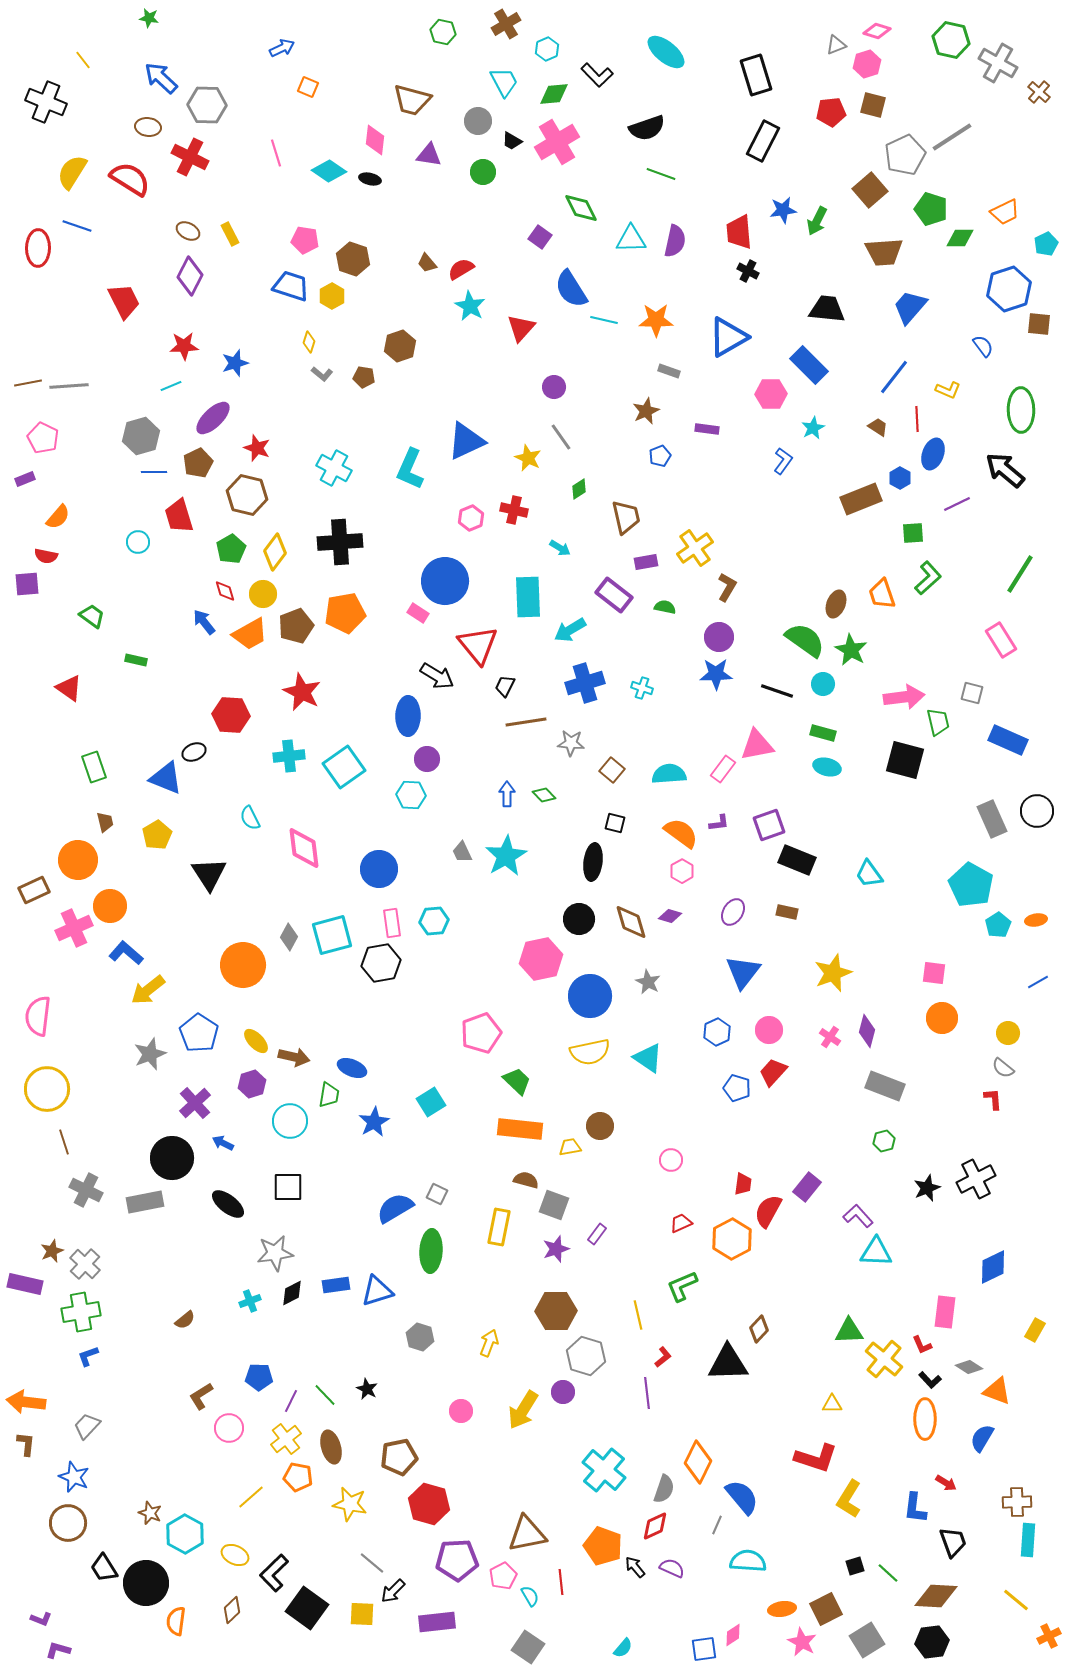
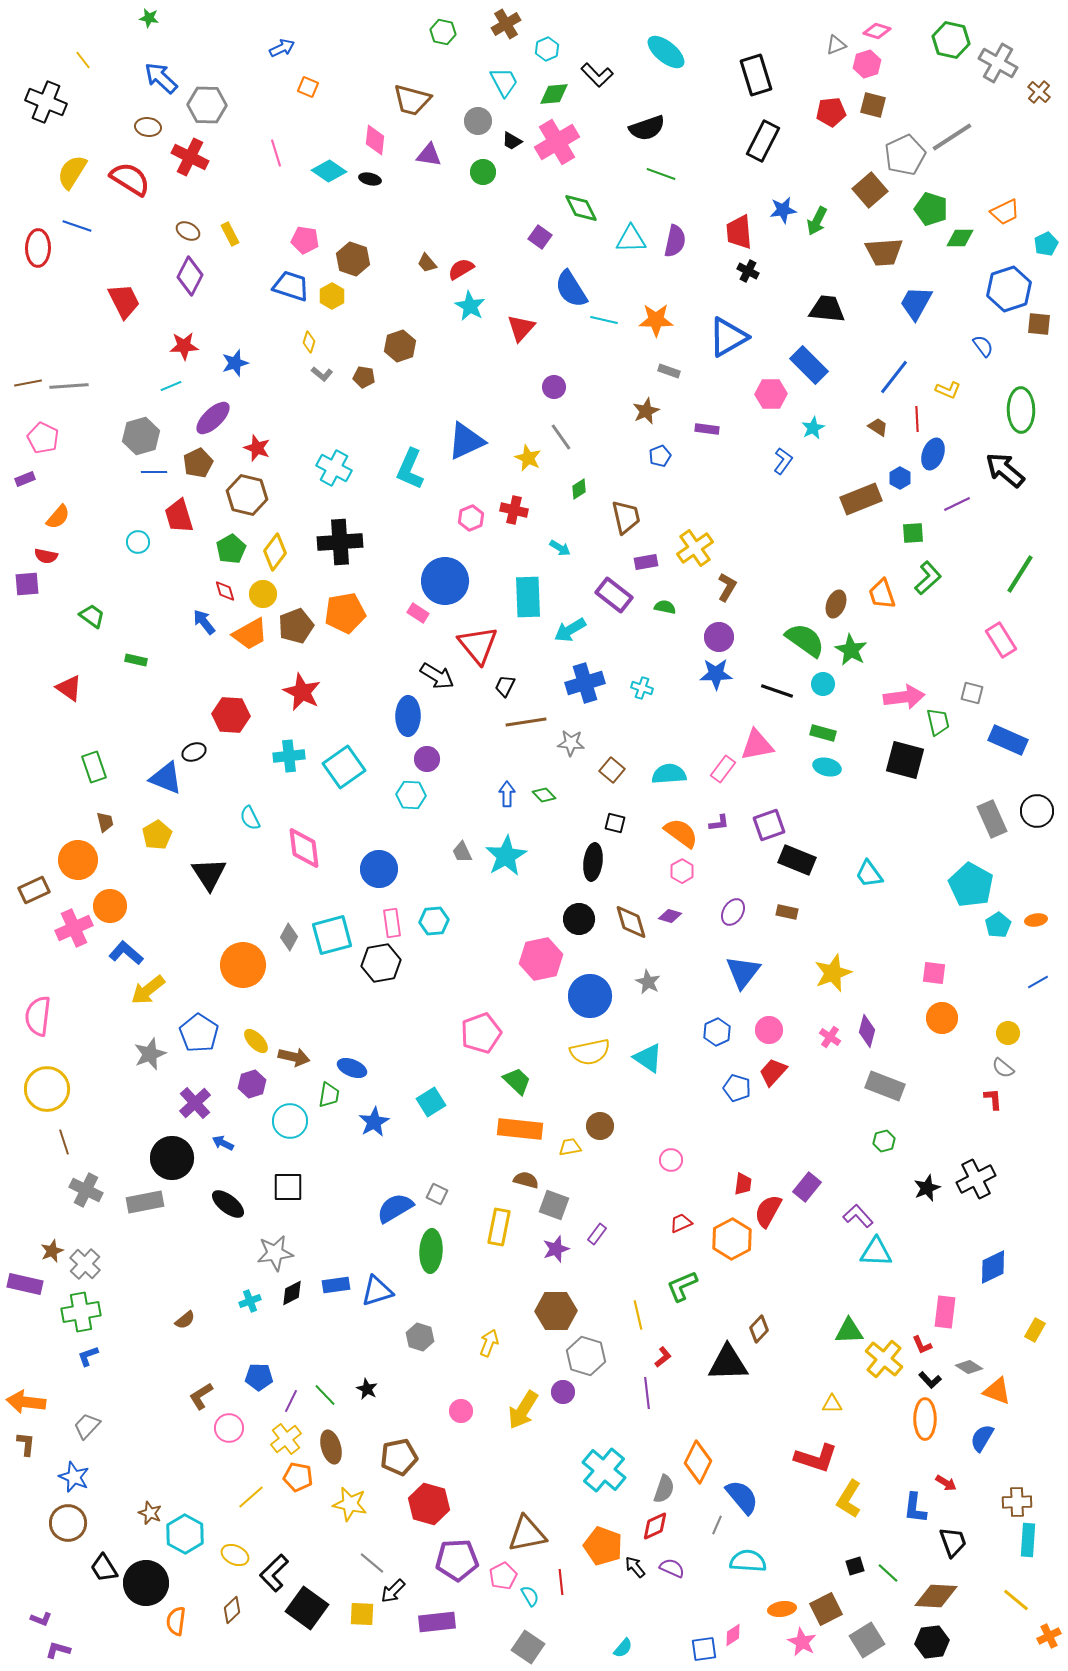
blue trapezoid at (910, 307): moved 6 px right, 4 px up; rotated 12 degrees counterclockwise
